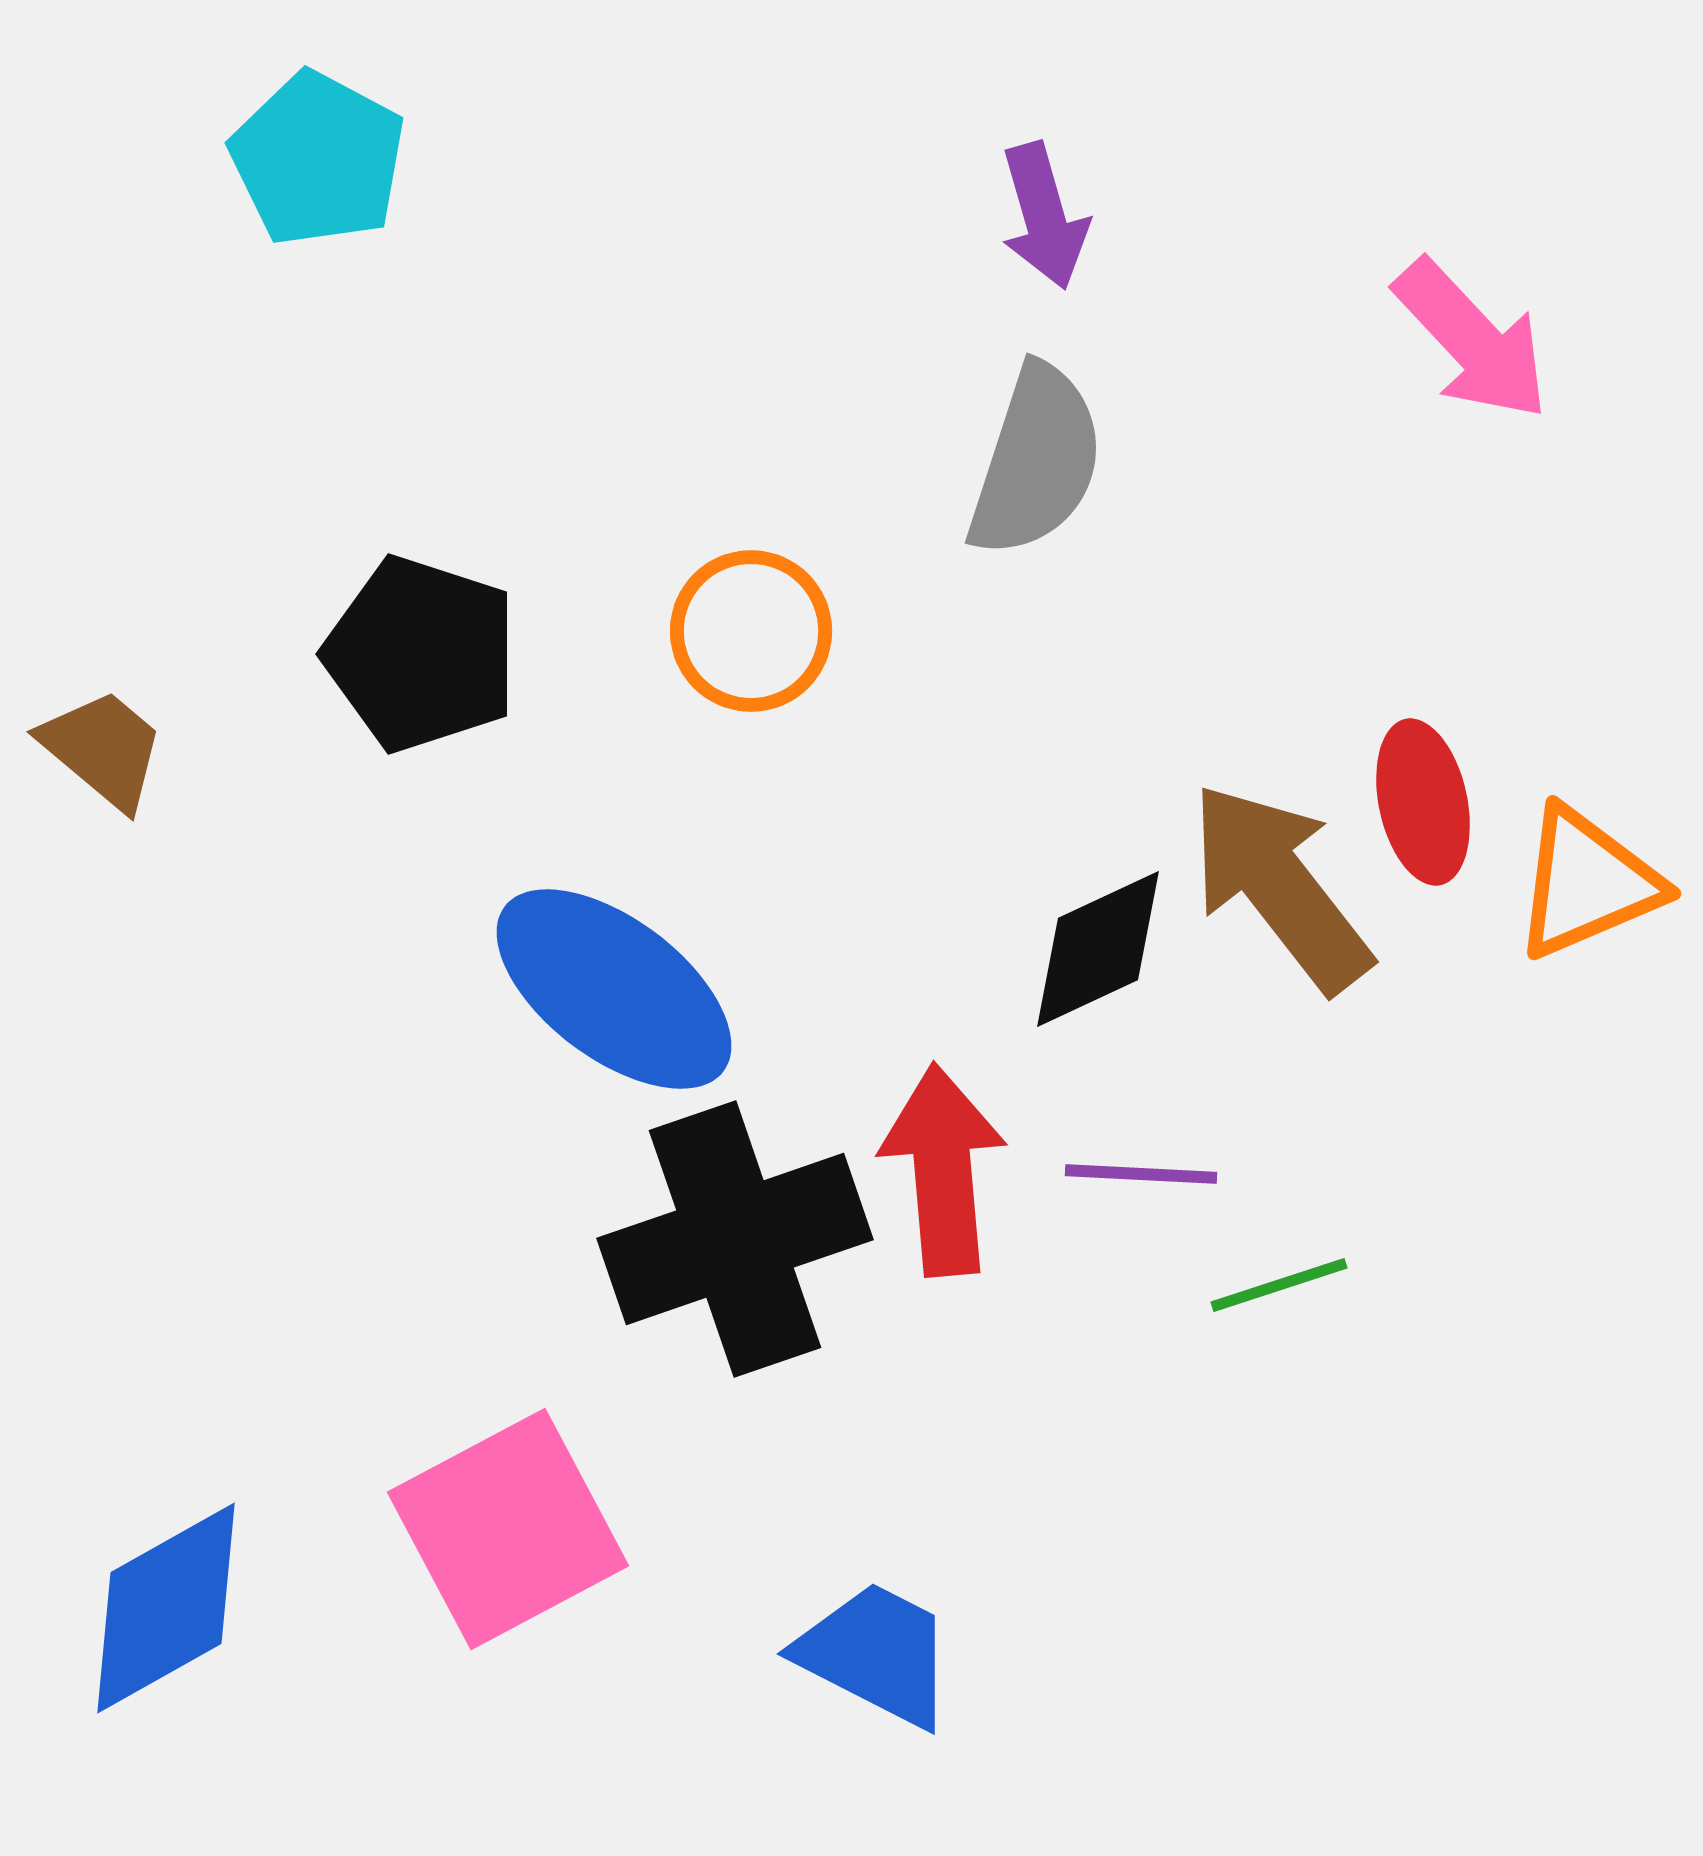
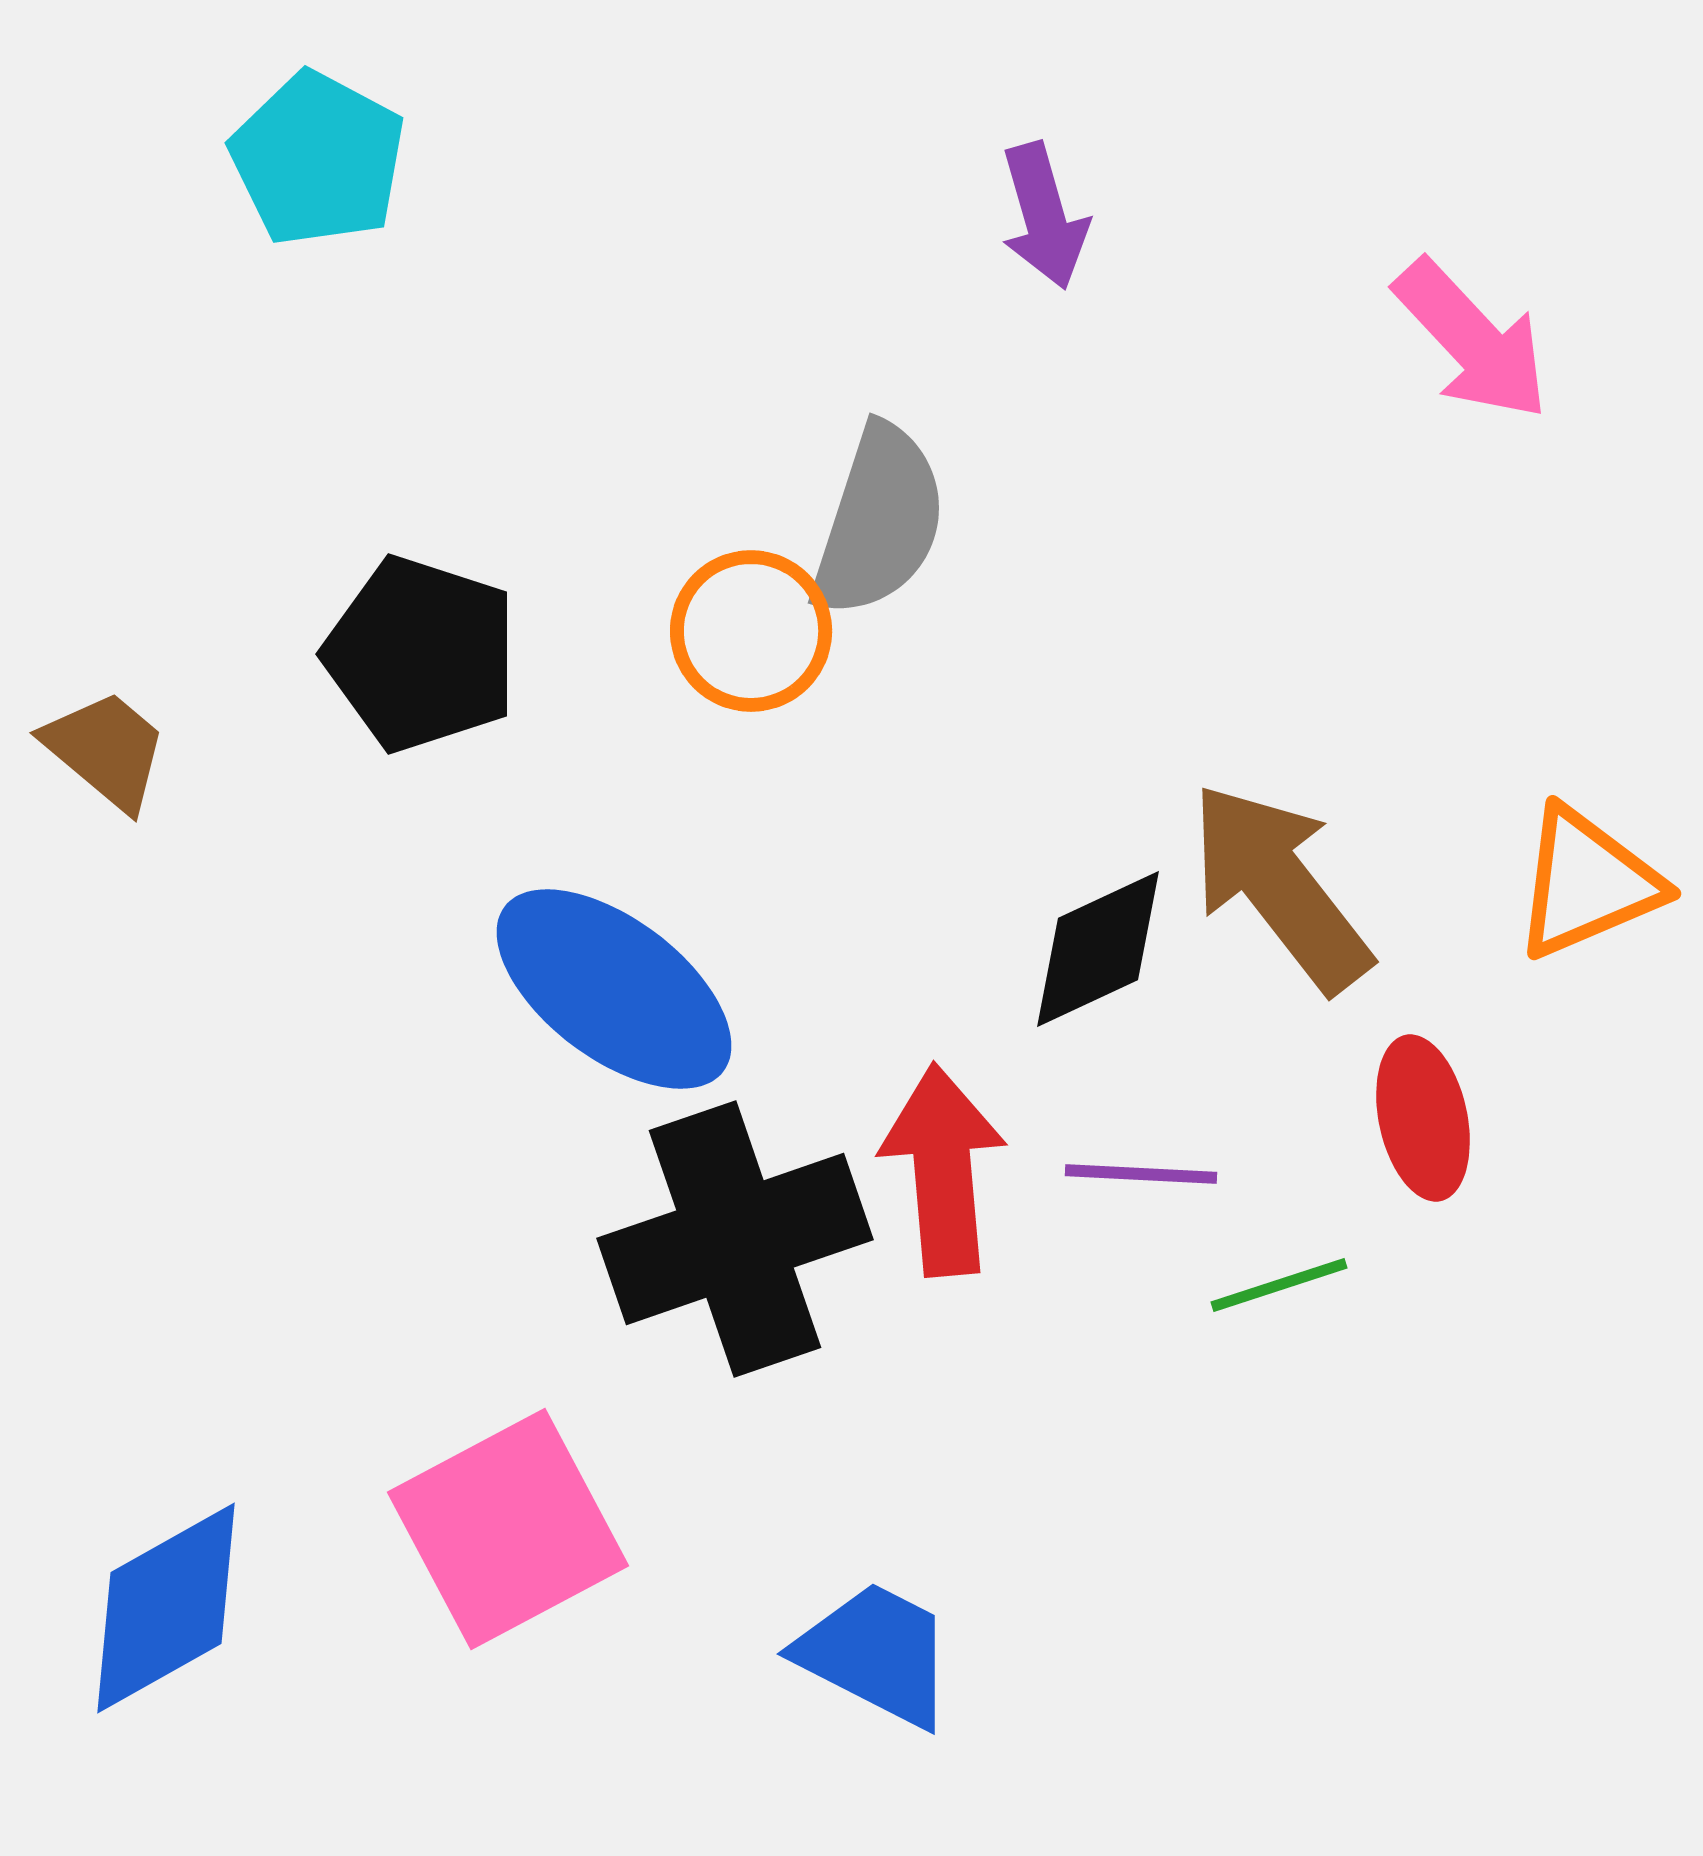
gray semicircle: moved 157 px left, 60 px down
brown trapezoid: moved 3 px right, 1 px down
red ellipse: moved 316 px down
